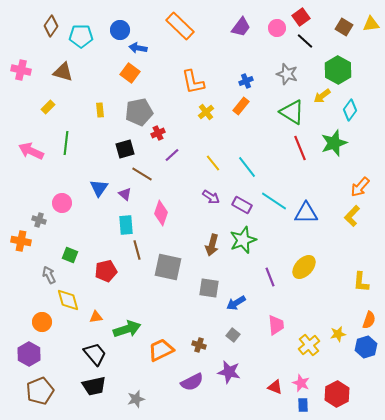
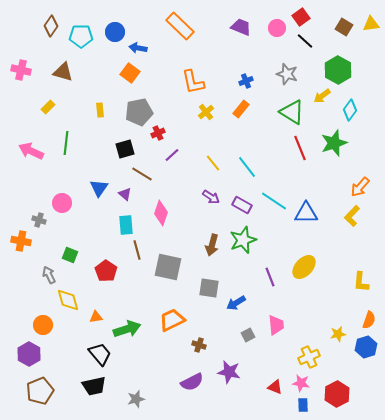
purple trapezoid at (241, 27): rotated 105 degrees counterclockwise
blue circle at (120, 30): moved 5 px left, 2 px down
orange rectangle at (241, 106): moved 3 px down
red pentagon at (106, 271): rotated 25 degrees counterclockwise
orange circle at (42, 322): moved 1 px right, 3 px down
gray square at (233, 335): moved 15 px right; rotated 24 degrees clockwise
yellow cross at (309, 345): moved 12 px down; rotated 15 degrees clockwise
orange trapezoid at (161, 350): moved 11 px right, 30 px up
black trapezoid at (95, 354): moved 5 px right
pink star at (301, 383): rotated 12 degrees counterclockwise
